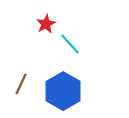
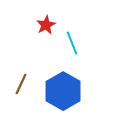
red star: moved 1 px down
cyan line: moved 2 px right, 1 px up; rotated 20 degrees clockwise
